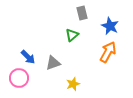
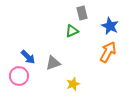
green triangle: moved 4 px up; rotated 16 degrees clockwise
pink circle: moved 2 px up
